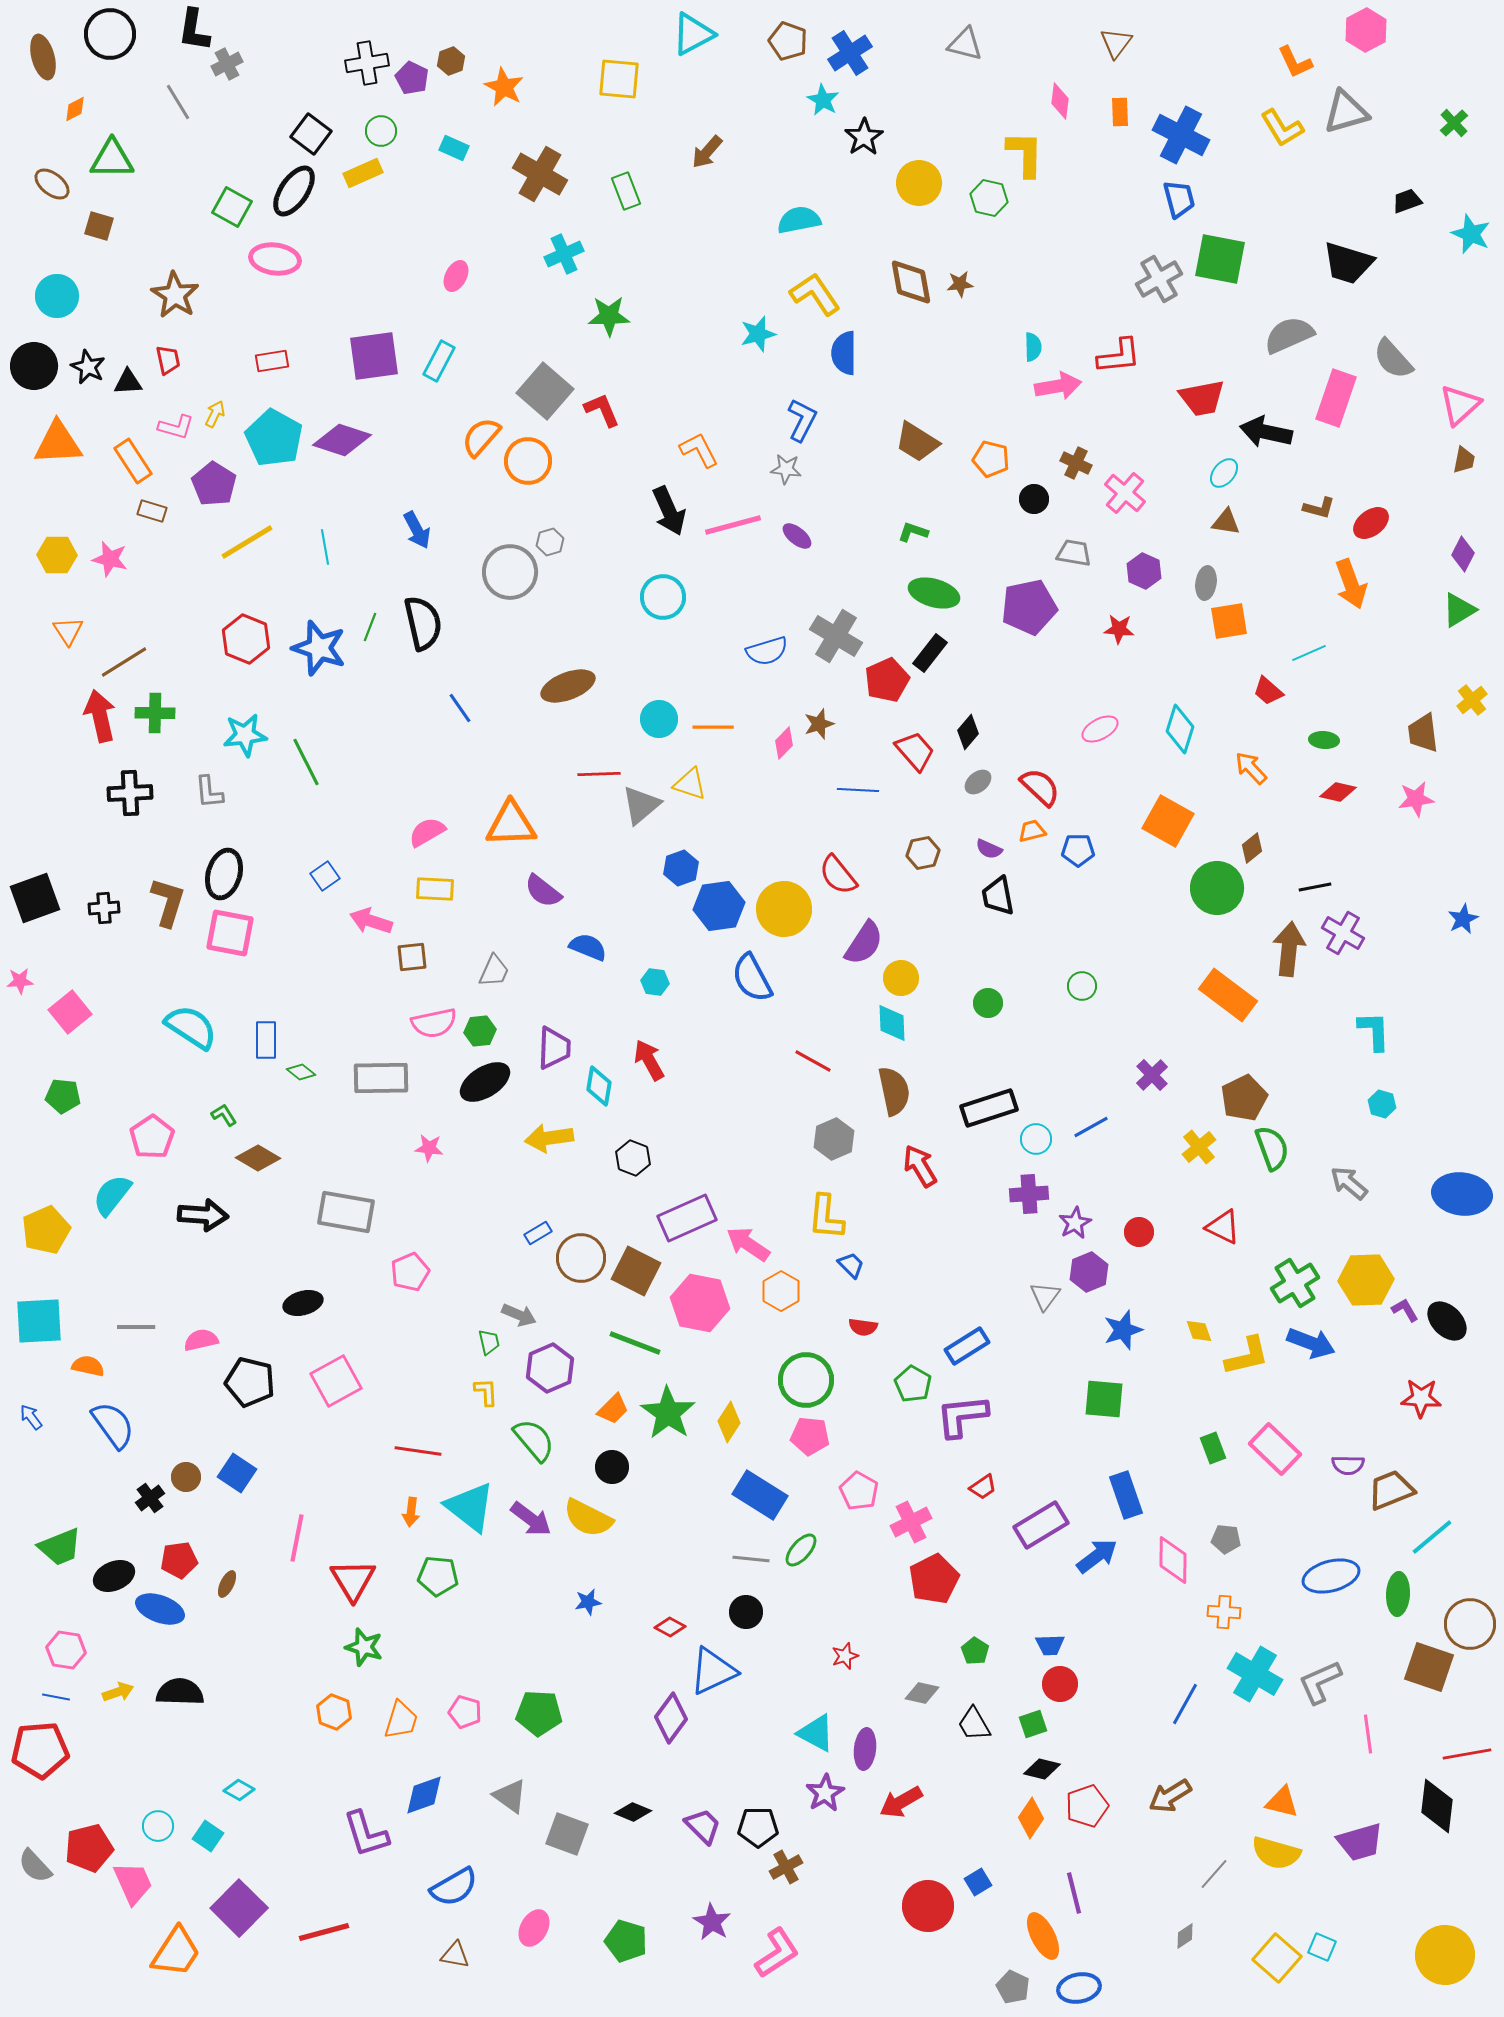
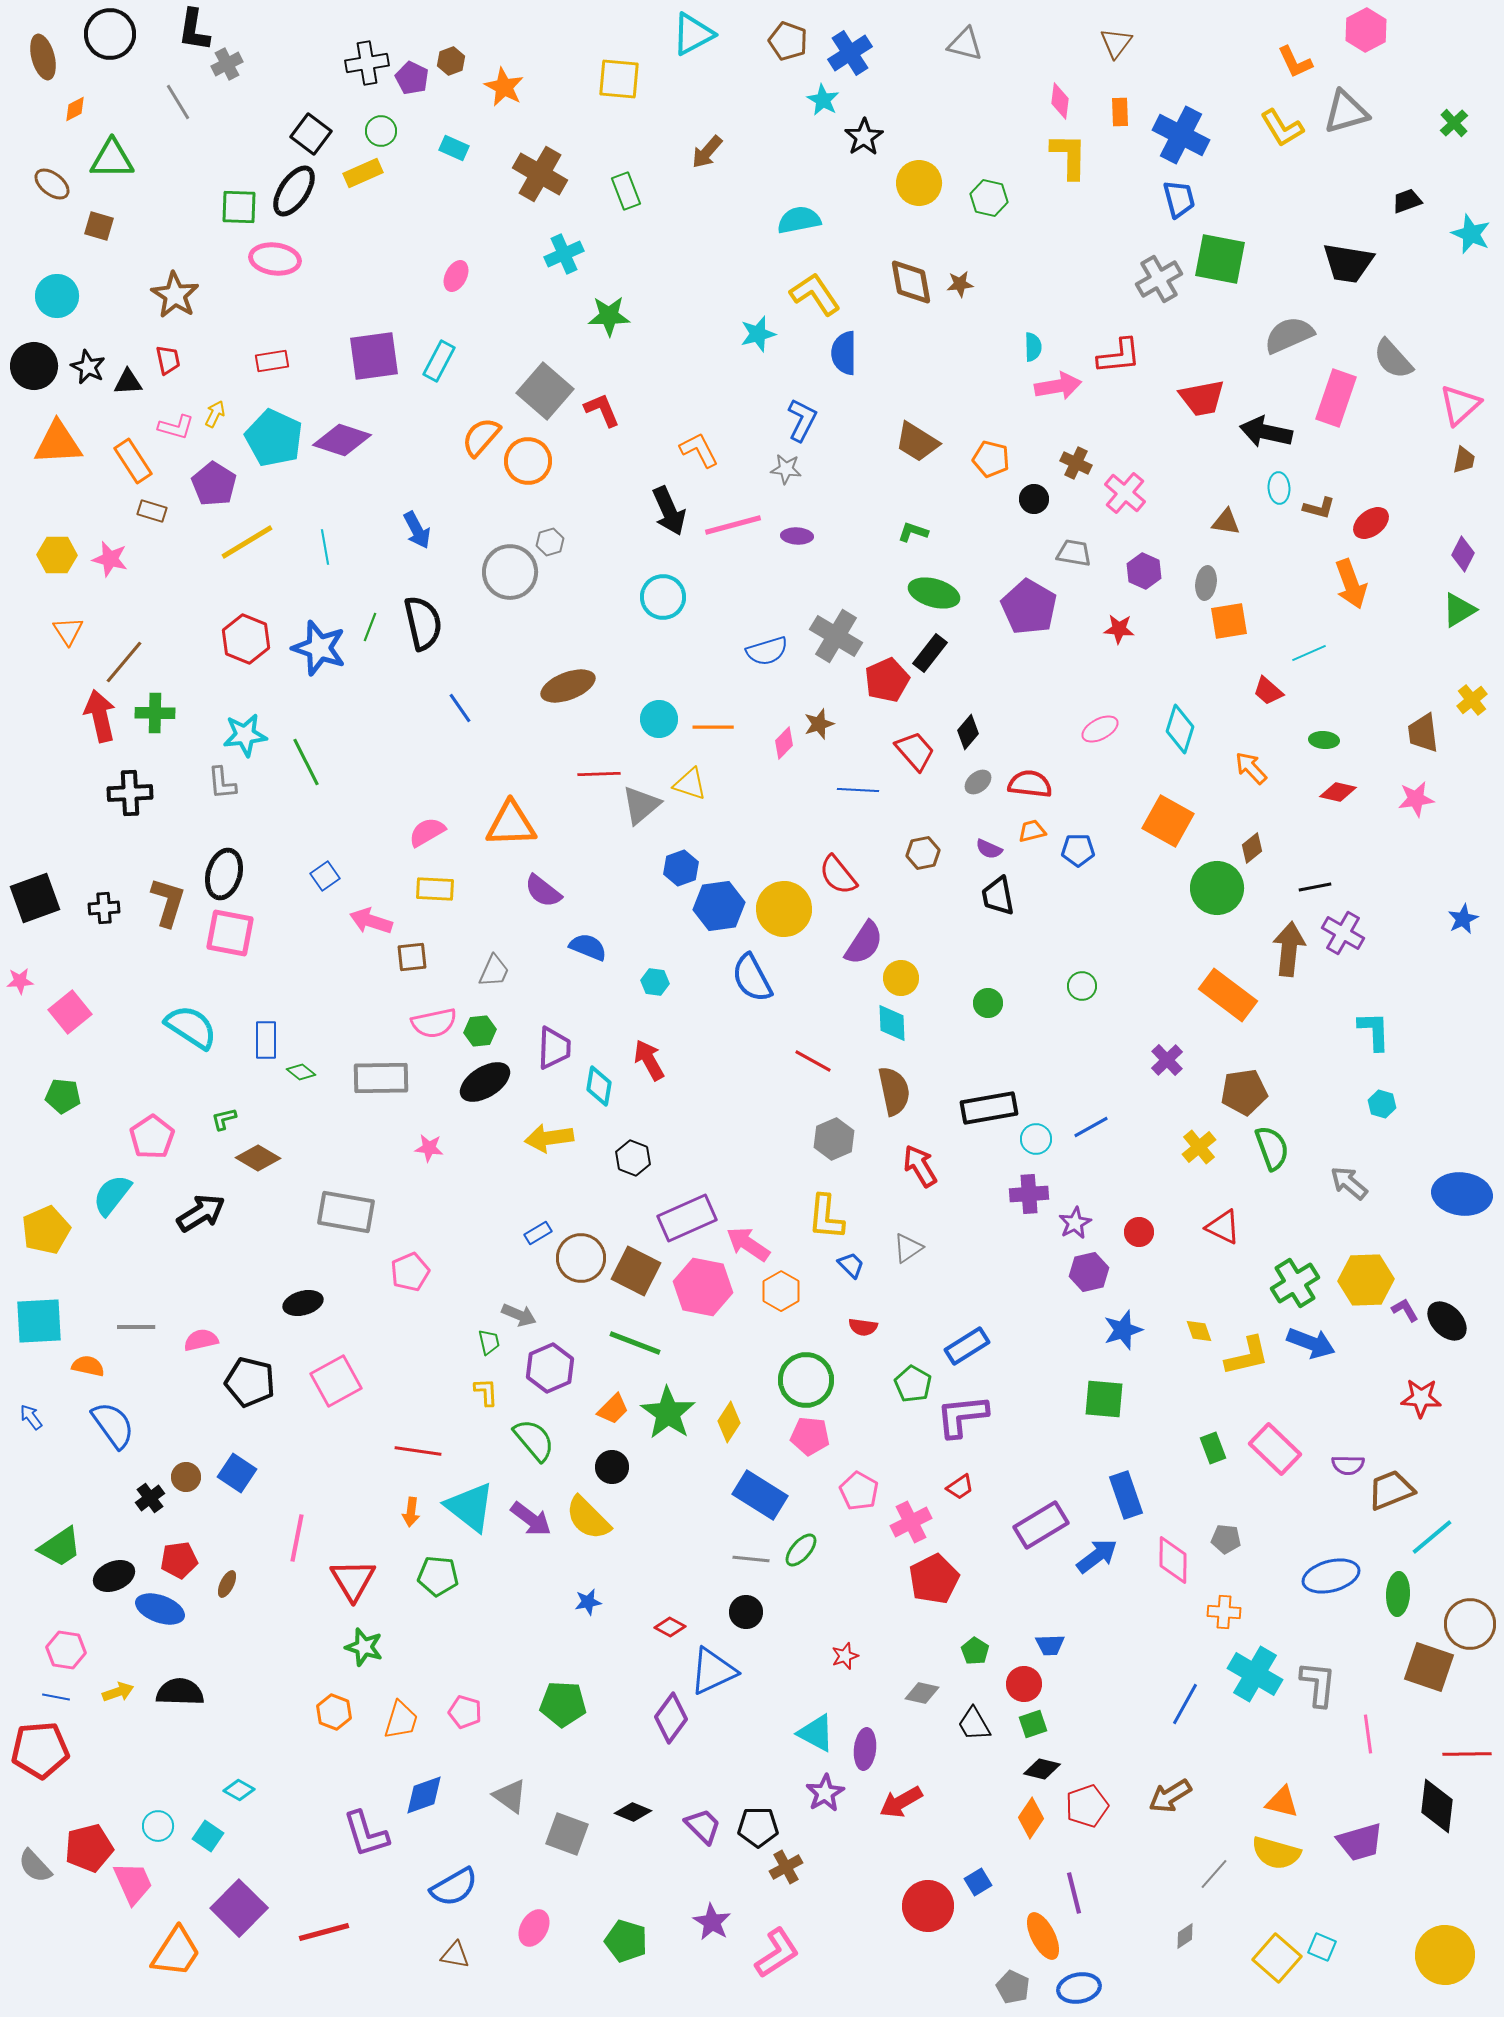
yellow L-shape at (1025, 154): moved 44 px right, 2 px down
green square at (232, 207): moved 7 px right; rotated 27 degrees counterclockwise
black trapezoid at (1348, 263): rotated 8 degrees counterclockwise
cyan pentagon at (274, 438): rotated 4 degrees counterclockwise
cyan ellipse at (1224, 473): moved 55 px right, 15 px down; rotated 44 degrees counterclockwise
purple ellipse at (797, 536): rotated 36 degrees counterclockwise
purple pentagon at (1029, 607): rotated 30 degrees counterclockwise
brown line at (124, 662): rotated 18 degrees counterclockwise
red semicircle at (1040, 787): moved 10 px left, 3 px up; rotated 36 degrees counterclockwise
gray L-shape at (209, 792): moved 13 px right, 9 px up
purple cross at (1152, 1075): moved 15 px right, 15 px up
brown pentagon at (1244, 1098): moved 6 px up; rotated 18 degrees clockwise
black rectangle at (989, 1108): rotated 8 degrees clockwise
green L-shape at (224, 1115): moved 4 px down; rotated 72 degrees counterclockwise
black arrow at (203, 1215): moved 2 px left, 2 px up; rotated 36 degrees counterclockwise
purple hexagon at (1089, 1272): rotated 9 degrees clockwise
gray triangle at (1045, 1296): moved 137 px left, 48 px up; rotated 20 degrees clockwise
pink hexagon at (700, 1303): moved 3 px right, 16 px up
red trapezoid at (983, 1487): moved 23 px left
yellow semicircle at (588, 1518): rotated 18 degrees clockwise
green trapezoid at (60, 1547): rotated 12 degrees counterclockwise
gray L-shape at (1320, 1682): moved 2 px left, 2 px down; rotated 120 degrees clockwise
red circle at (1060, 1684): moved 36 px left
green pentagon at (539, 1713): moved 24 px right, 9 px up
red line at (1467, 1754): rotated 9 degrees clockwise
